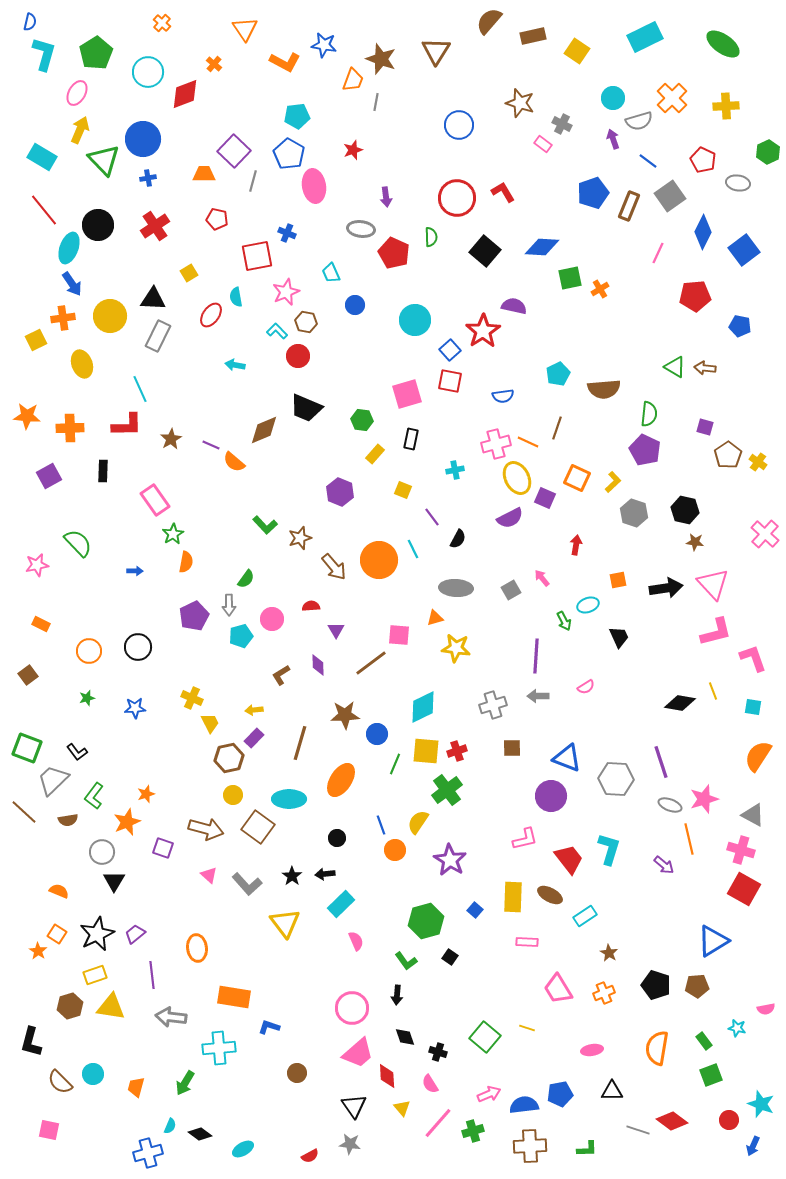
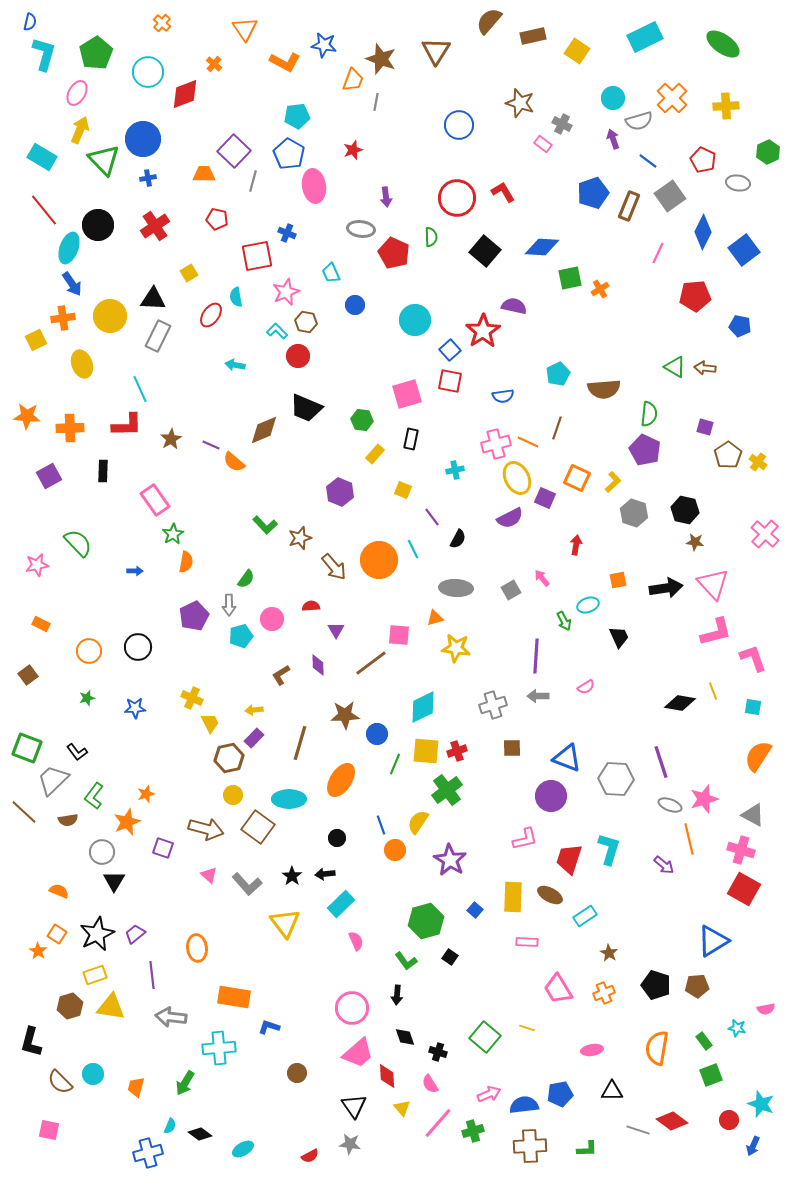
red trapezoid at (569, 859): rotated 124 degrees counterclockwise
